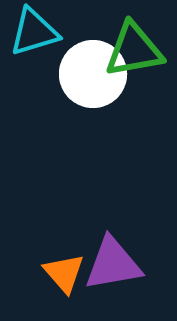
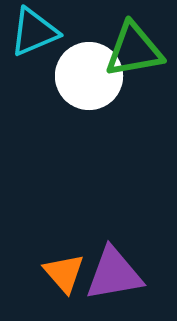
cyan triangle: rotated 6 degrees counterclockwise
white circle: moved 4 px left, 2 px down
purple triangle: moved 1 px right, 10 px down
